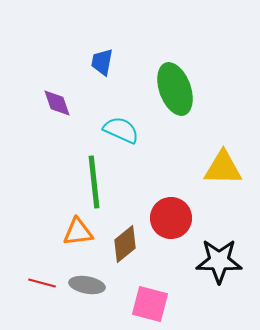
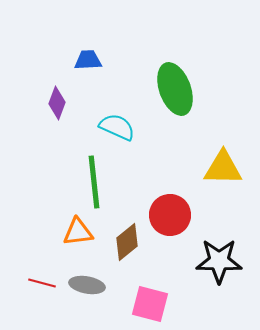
blue trapezoid: moved 14 px left, 2 px up; rotated 76 degrees clockwise
purple diamond: rotated 40 degrees clockwise
cyan semicircle: moved 4 px left, 3 px up
red circle: moved 1 px left, 3 px up
brown diamond: moved 2 px right, 2 px up
